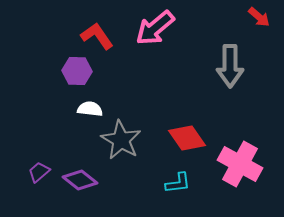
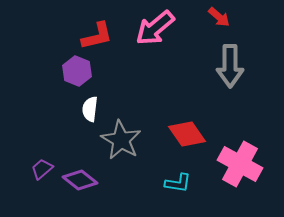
red arrow: moved 40 px left
red L-shape: rotated 112 degrees clockwise
purple hexagon: rotated 20 degrees clockwise
white semicircle: rotated 90 degrees counterclockwise
red diamond: moved 4 px up
purple trapezoid: moved 3 px right, 3 px up
cyan L-shape: rotated 16 degrees clockwise
